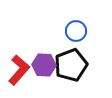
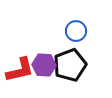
black pentagon: moved 1 px left
red L-shape: moved 1 px right; rotated 36 degrees clockwise
